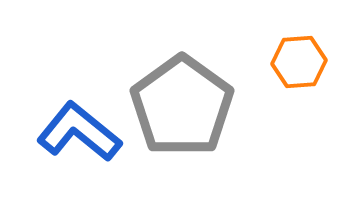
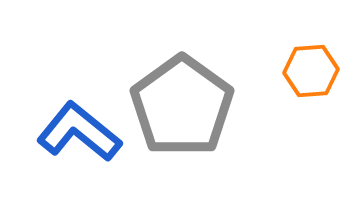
orange hexagon: moved 12 px right, 9 px down
